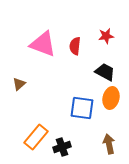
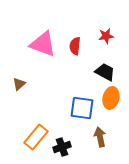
brown arrow: moved 9 px left, 7 px up
